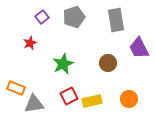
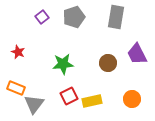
gray rectangle: moved 3 px up; rotated 20 degrees clockwise
red star: moved 12 px left, 9 px down; rotated 24 degrees counterclockwise
purple trapezoid: moved 2 px left, 6 px down
green star: rotated 20 degrees clockwise
orange circle: moved 3 px right
gray triangle: rotated 45 degrees counterclockwise
